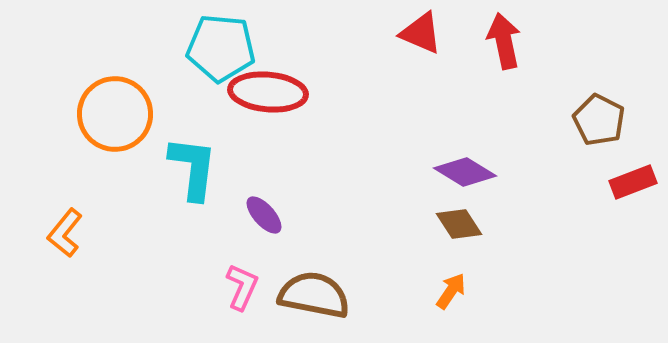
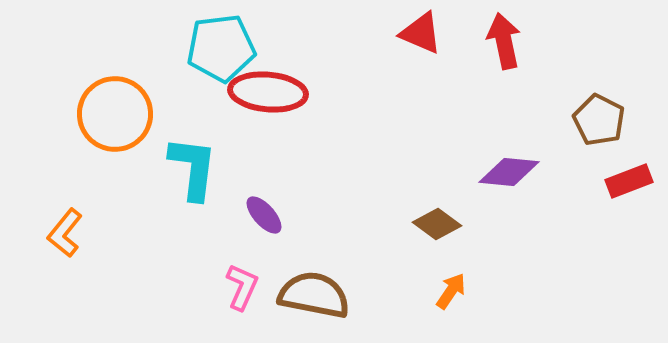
cyan pentagon: rotated 12 degrees counterclockwise
purple diamond: moved 44 px right; rotated 26 degrees counterclockwise
red rectangle: moved 4 px left, 1 px up
brown diamond: moved 22 px left; rotated 21 degrees counterclockwise
